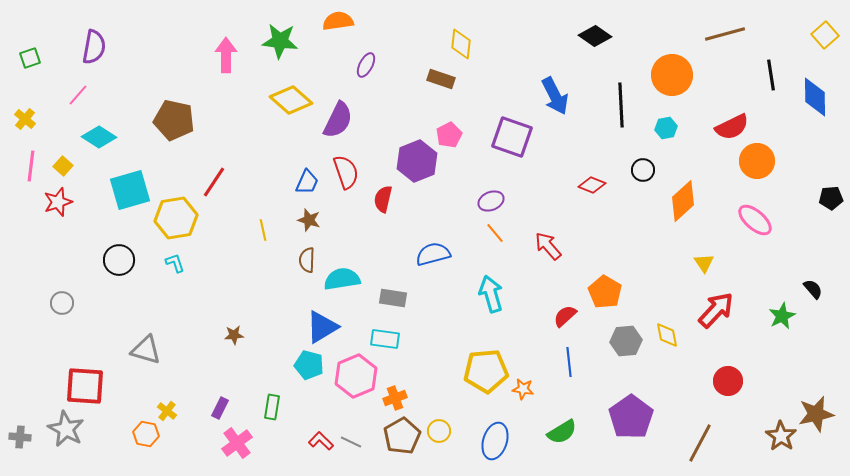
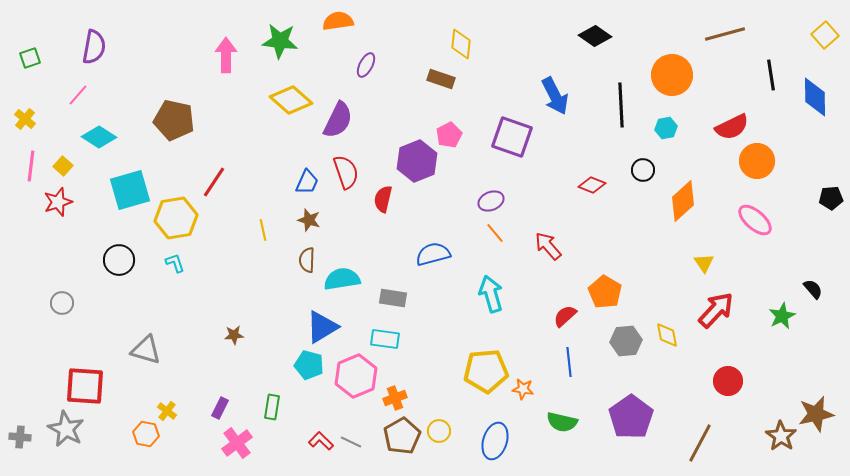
green semicircle at (562, 432): moved 10 px up; rotated 44 degrees clockwise
